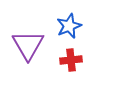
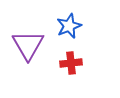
red cross: moved 3 px down
